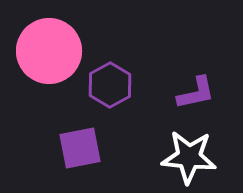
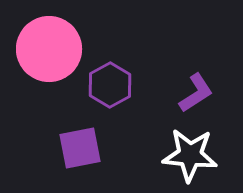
pink circle: moved 2 px up
purple L-shape: rotated 21 degrees counterclockwise
white star: moved 1 px right, 2 px up
